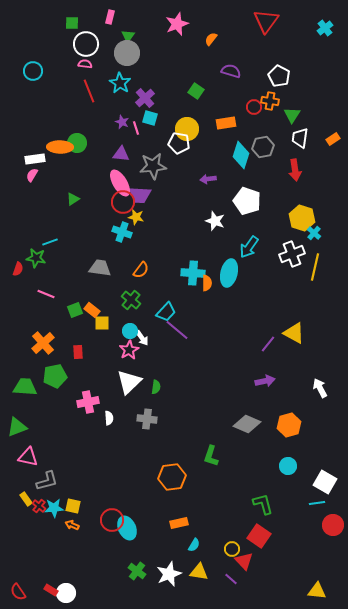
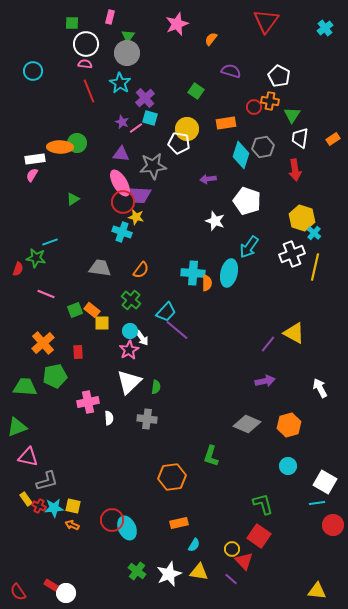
pink line at (136, 128): rotated 72 degrees clockwise
red cross at (39, 506): rotated 16 degrees counterclockwise
red rectangle at (51, 590): moved 5 px up
